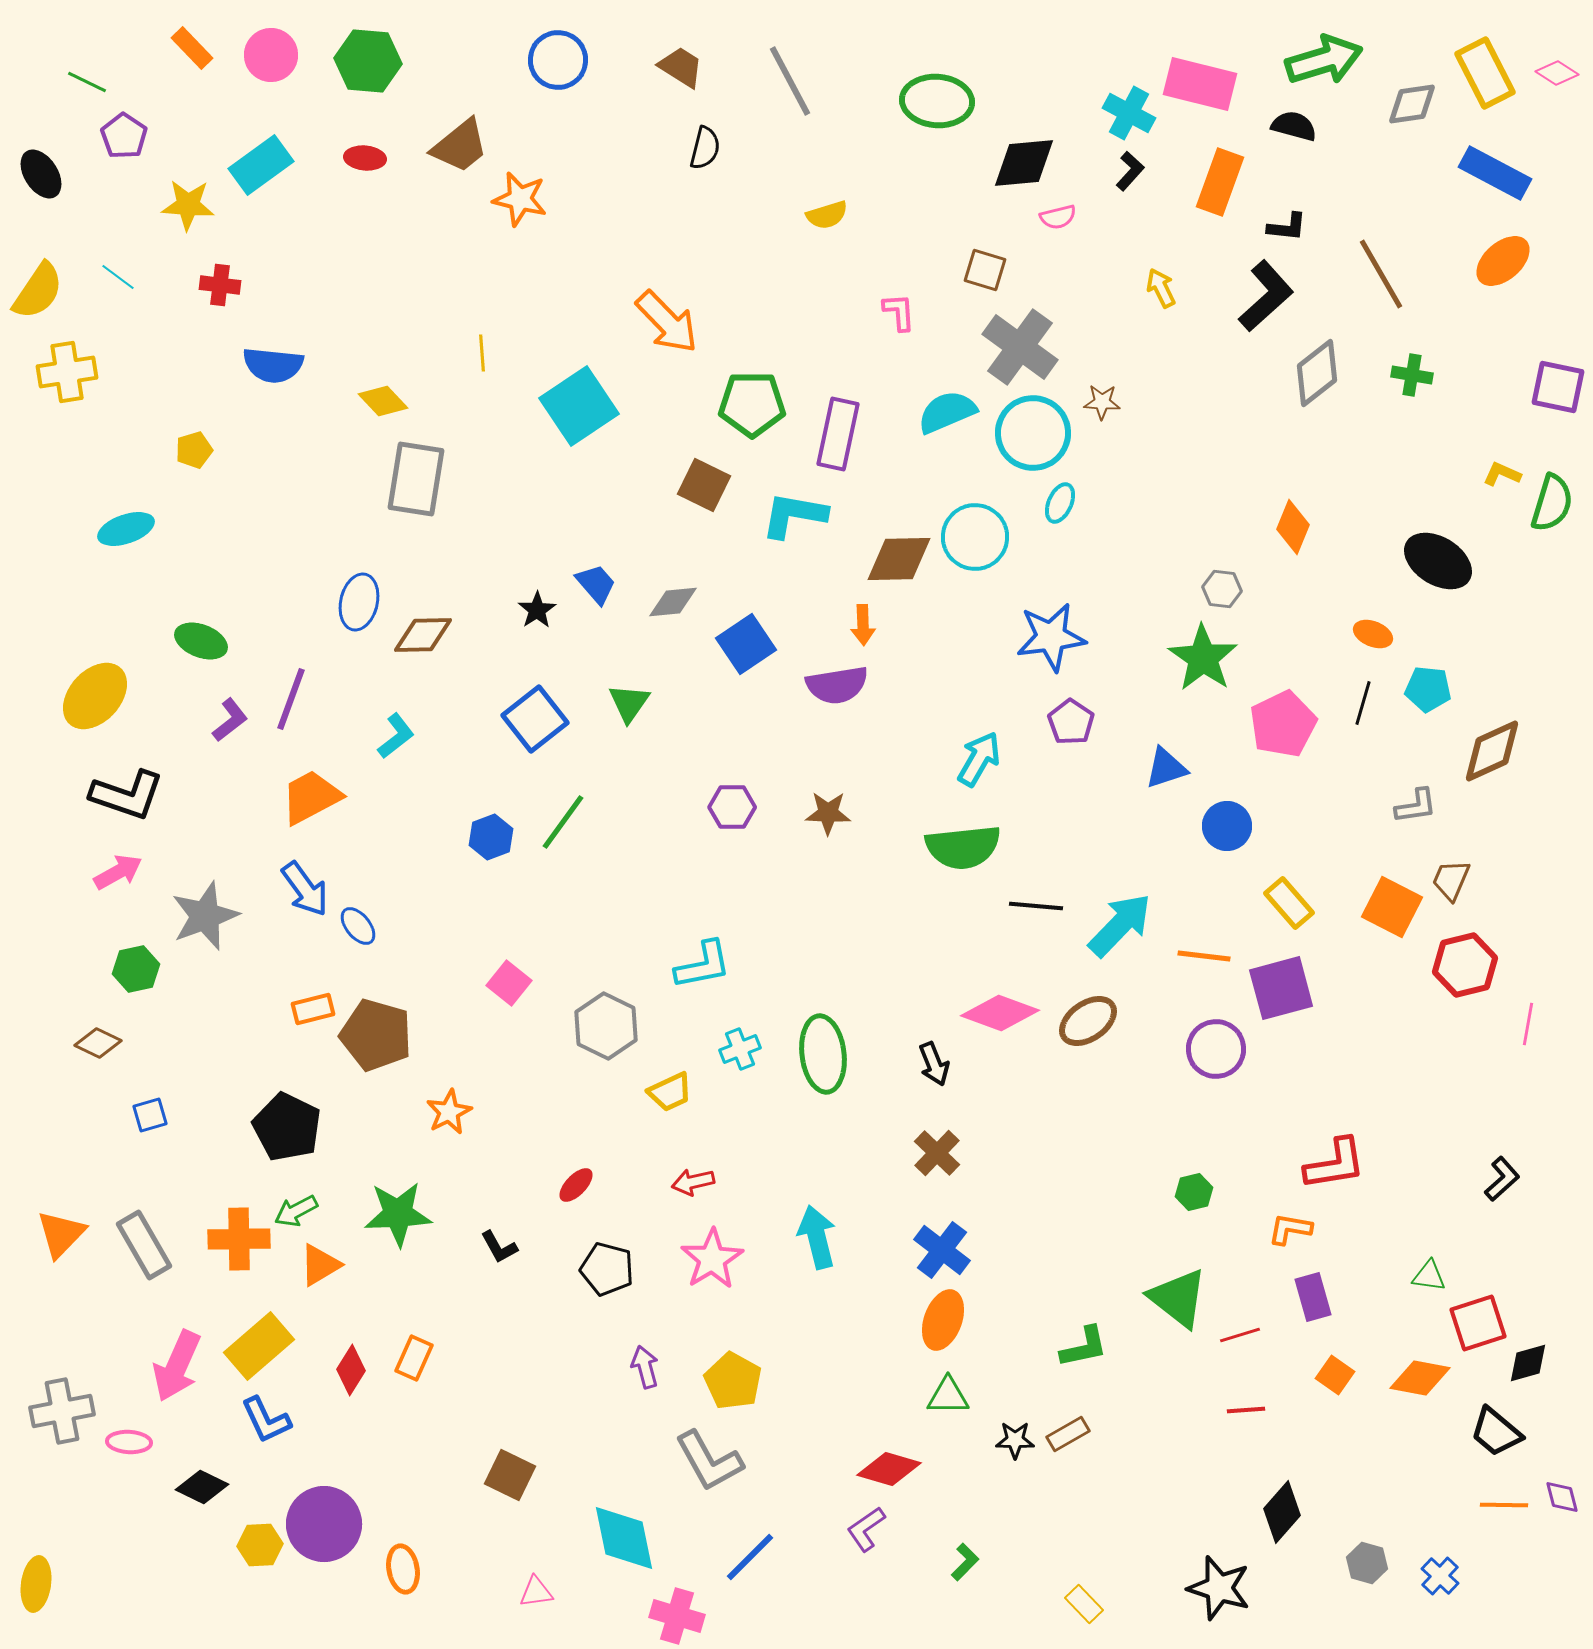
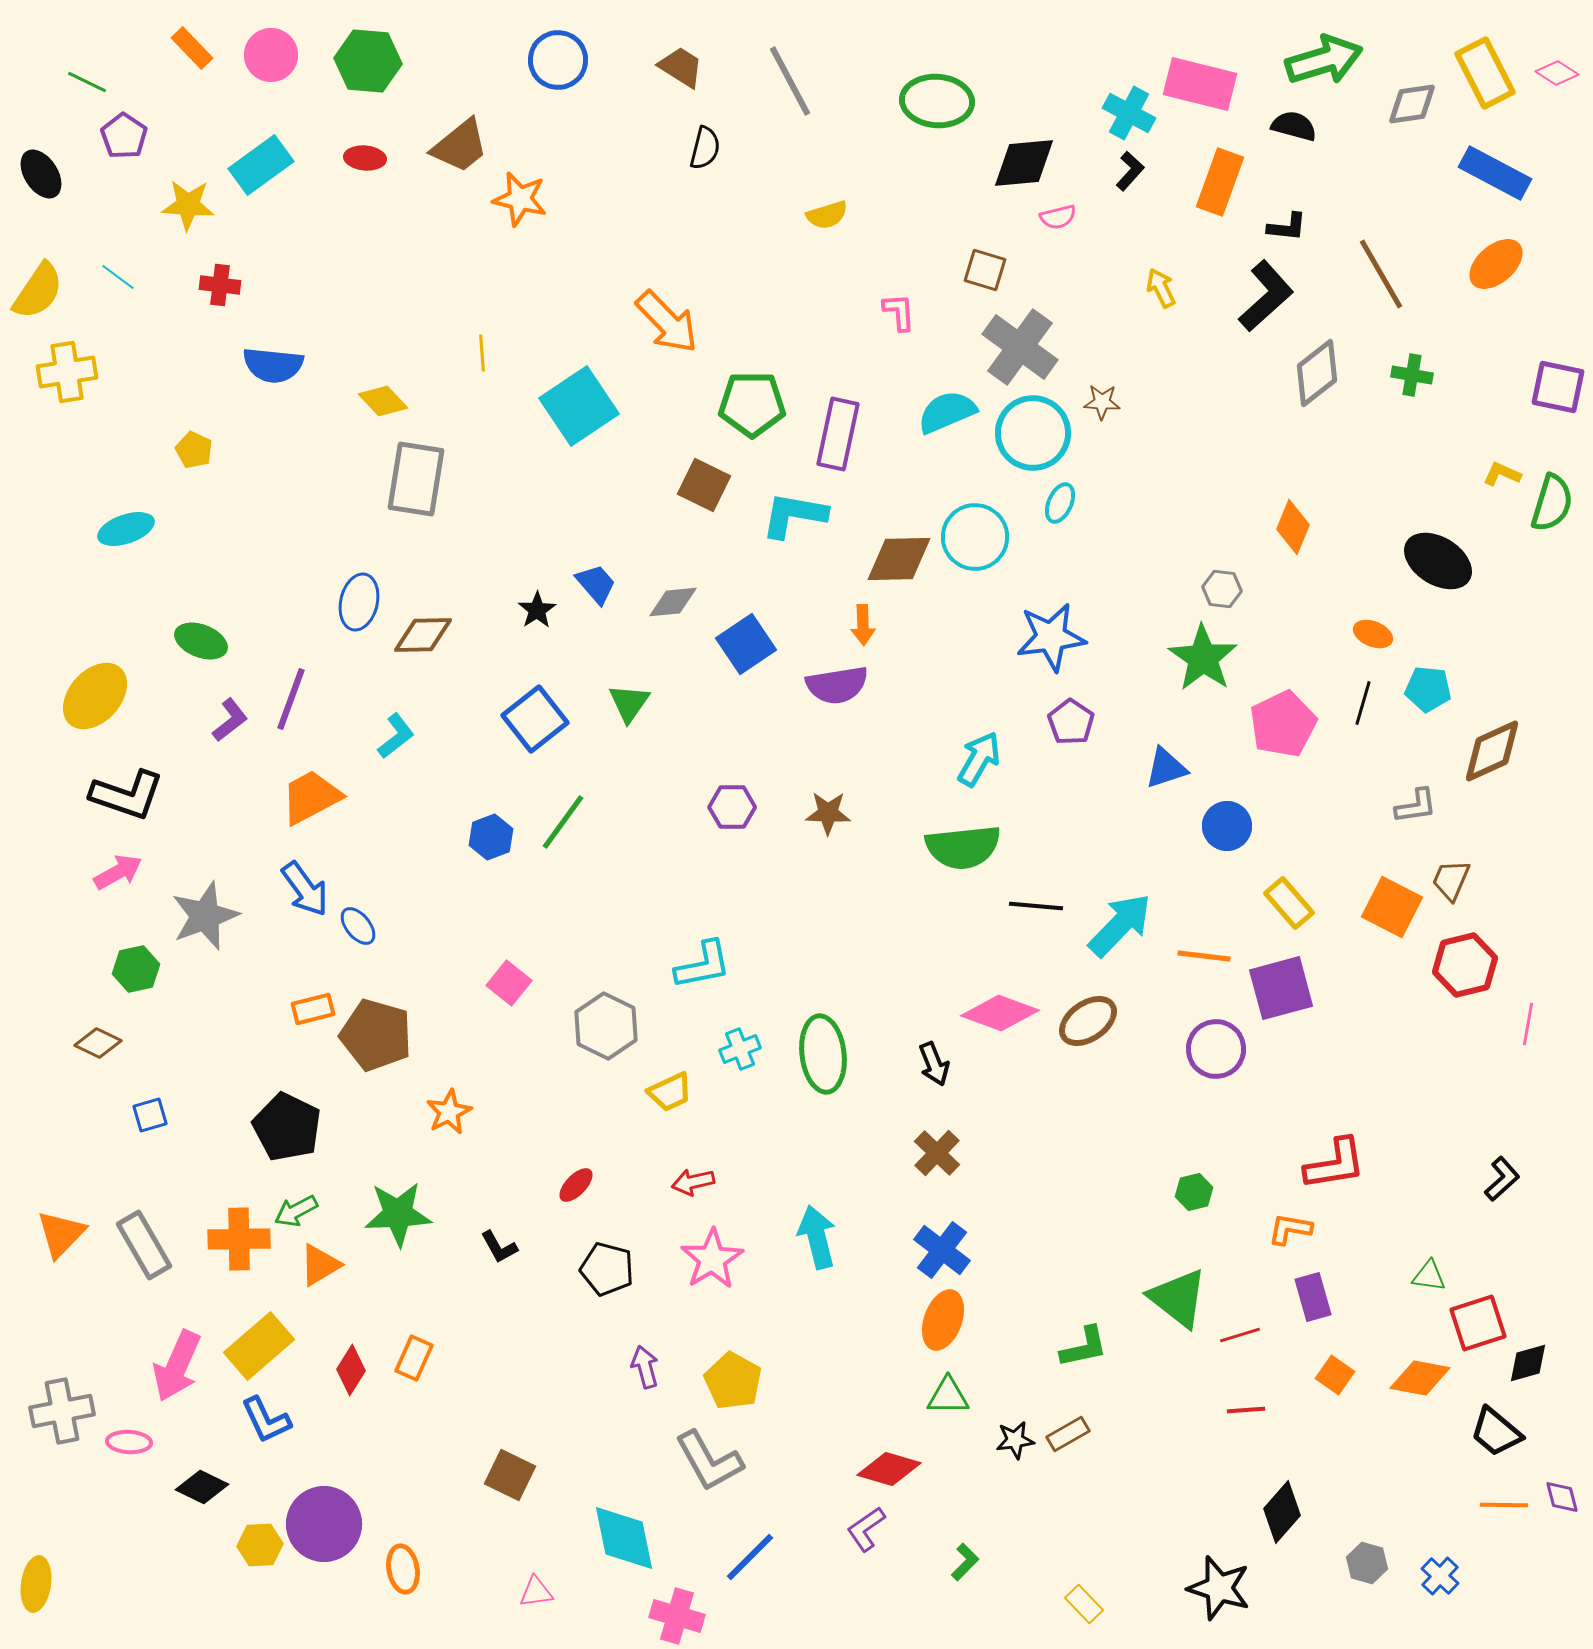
orange ellipse at (1503, 261): moved 7 px left, 3 px down
yellow pentagon at (194, 450): rotated 30 degrees counterclockwise
black star at (1015, 1440): rotated 9 degrees counterclockwise
